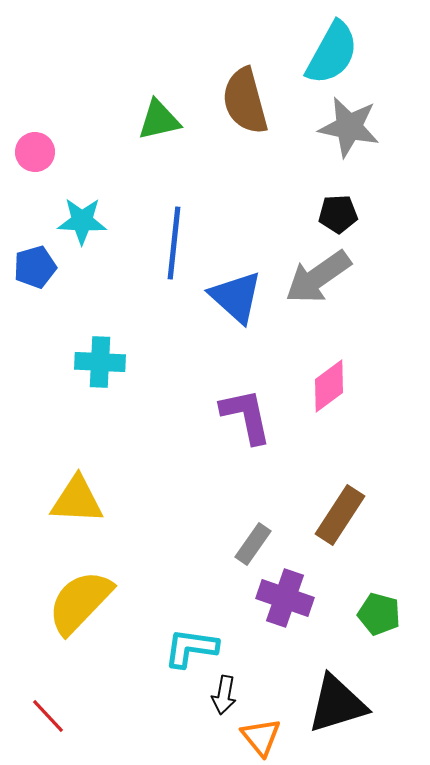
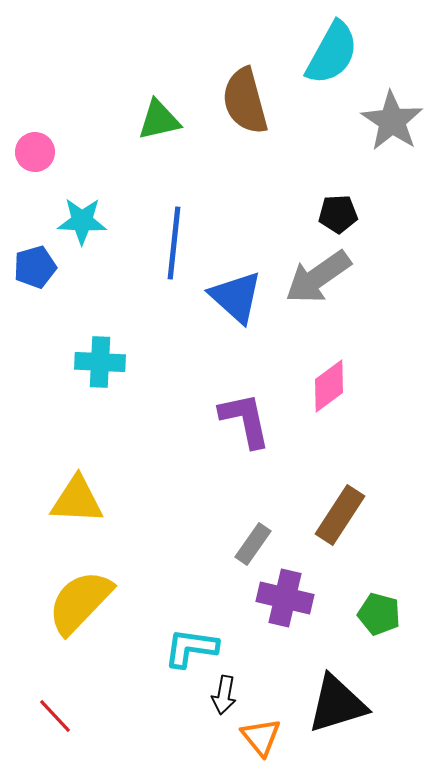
gray star: moved 43 px right, 6 px up; rotated 22 degrees clockwise
purple L-shape: moved 1 px left, 4 px down
purple cross: rotated 6 degrees counterclockwise
red line: moved 7 px right
